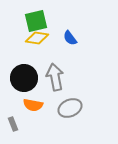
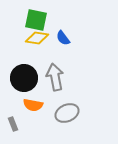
green square: moved 1 px up; rotated 25 degrees clockwise
blue semicircle: moved 7 px left
gray ellipse: moved 3 px left, 5 px down
